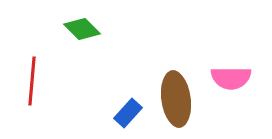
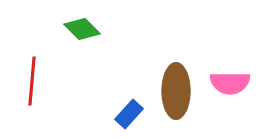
pink semicircle: moved 1 px left, 5 px down
brown ellipse: moved 8 px up; rotated 8 degrees clockwise
blue rectangle: moved 1 px right, 1 px down
